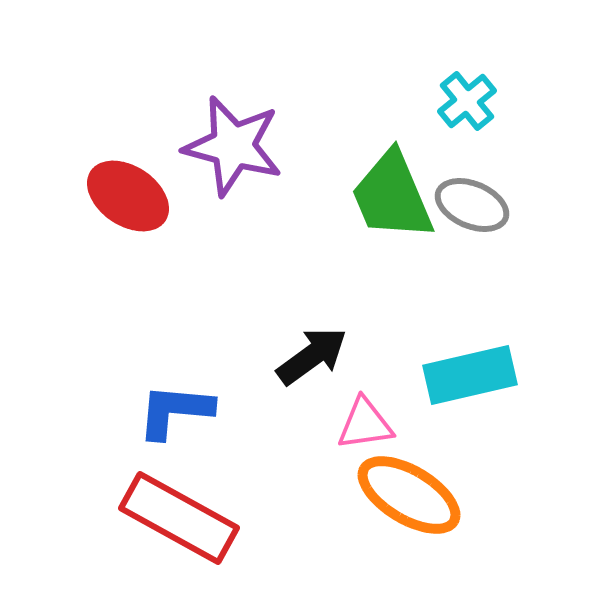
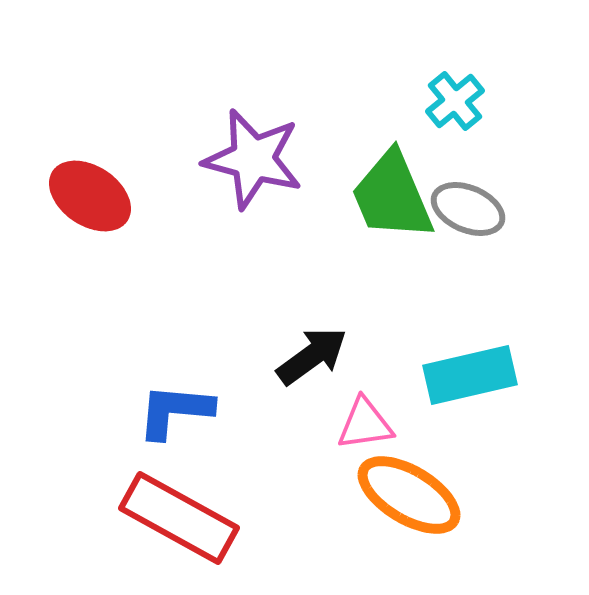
cyan cross: moved 12 px left
purple star: moved 20 px right, 13 px down
red ellipse: moved 38 px left
gray ellipse: moved 4 px left, 4 px down
